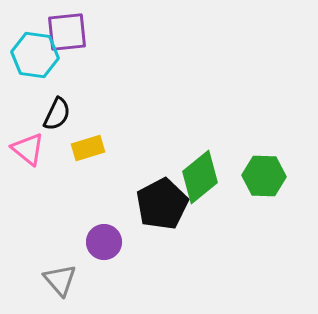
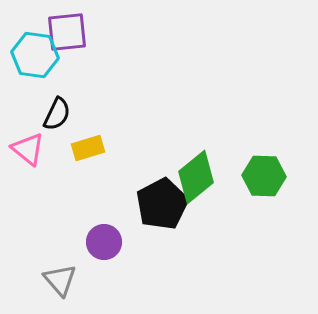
green diamond: moved 4 px left
